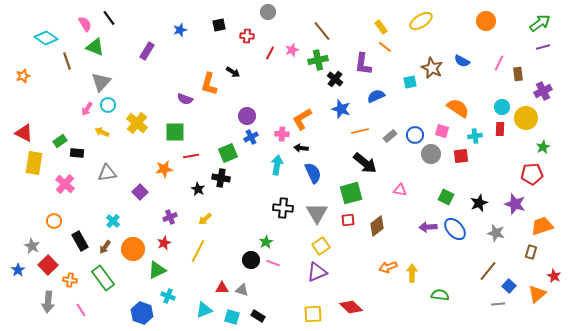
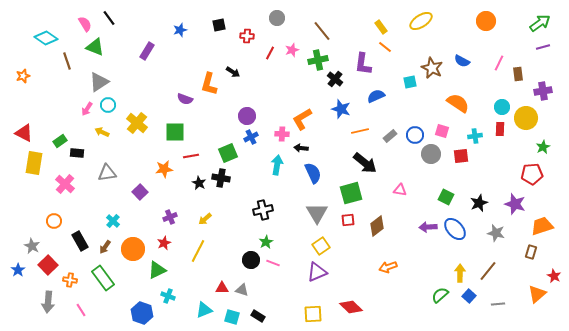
gray circle at (268, 12): moved 9 px right, 6 px down
gray triangle at (101, 82): moved 2 px left; rotated 15 degrees clockwise
purple cross at (543, 91): rotated 18 degrees clockwise
orange semicircle at (458, 108): moved 5 px up
black star at (198, 189): moved 1 px right, 6 px up
black cross at (283, 208): moved 20 px left, 2 px down; rotated 18 degrees counterclockwise
yellow arrow at (412, 273): moved 48 px right
blue square at (509, 286): moved 40 px left, 10 px down
green semicircle at (440, 295): rotated 48 degrees counterclockwise
